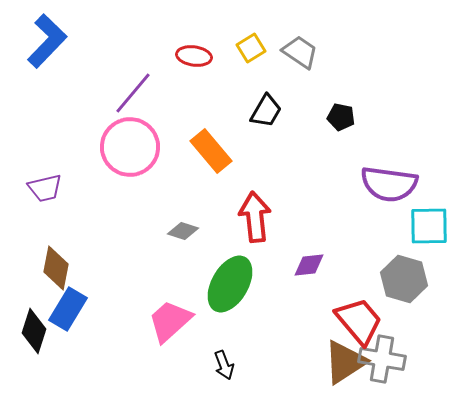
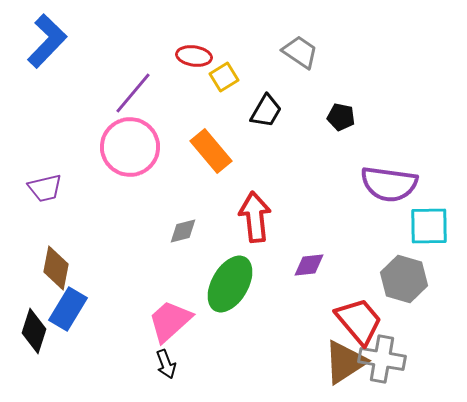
yellow square: moved 27 px left, 29 px down
gray diamond: rotated 32 degrees counterclockwise
black arrow: moved 58 px left, 1 px up
